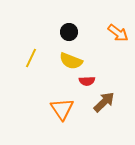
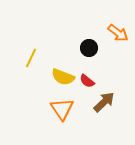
black circle: moved 20 px right, 16 px down
yellow semicircle: moved 8 px left, 16 px down
red semicircle: rotated 42 degrees clockwise
